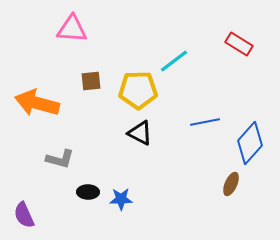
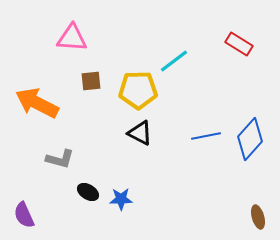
pink triangle: moved 9 px down
orange arrow: rotated 12 degrees clockwise
blue line: moved 1 px right, 14 px down
blue diamond: moved 4 px up
brown ellipse: moved 27 px right, 33 px down; rotated 40 degrees counterclockwise
black ellipse: rotated 30 degrees clockwise
